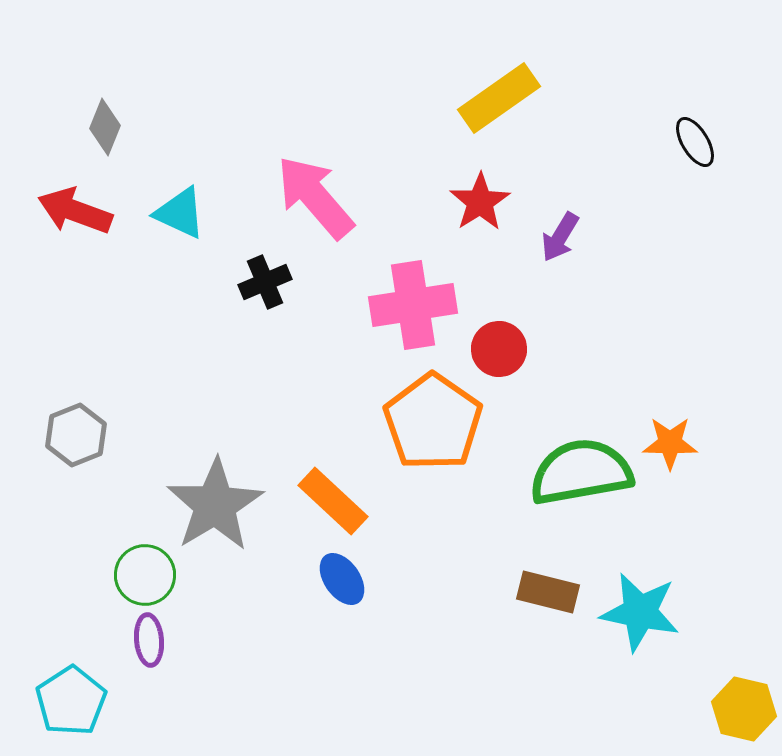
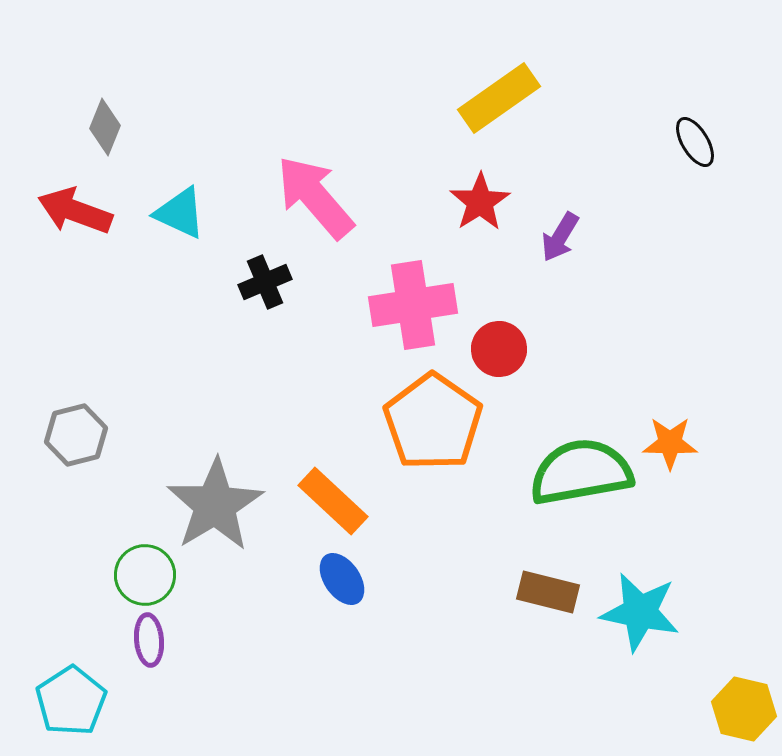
gray hexagon: rotated 8 degrees clockwise
